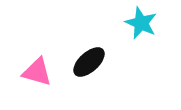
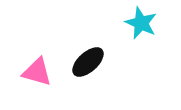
black ellipse: moved 1 px left
